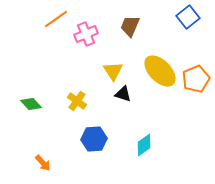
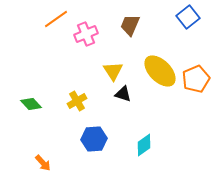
brown trapezoid: moved 1 px up
yellow cross: rotated 24 degrees clockwise
